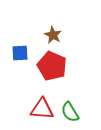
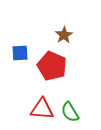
brown star: moved 11 px right; rotated 12 degrees clockwise
